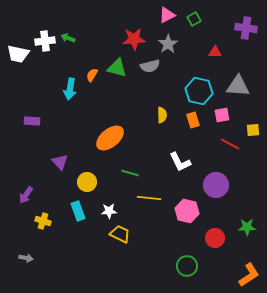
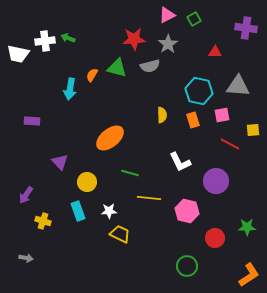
purple circle: moved 4 px up
